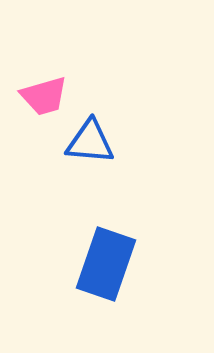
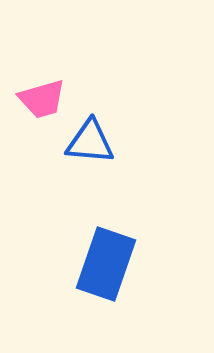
pink trapezoid: moved 2 px left, 3 px down
